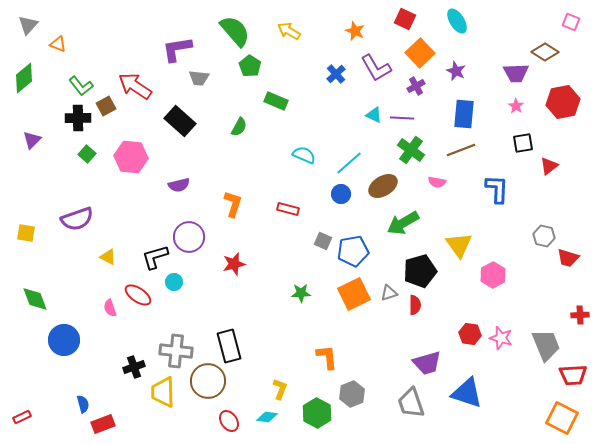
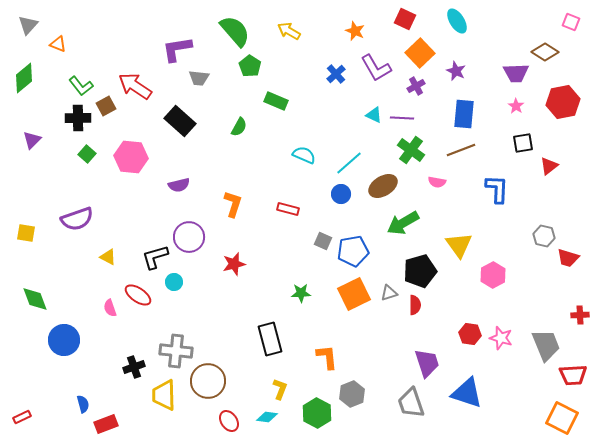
black rectangle at (229, 346): moved 41 px right, 7 px up
purple trapezoid at (427, 363): rotated 92 degrees counterclockwise
yellow trapezoid at (163, 392): moved 1 px right, 3 px down
red rectangle at (103, 424): moved 3 px right
